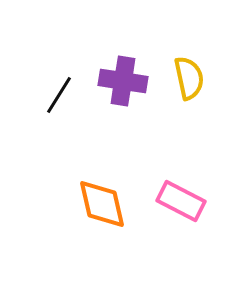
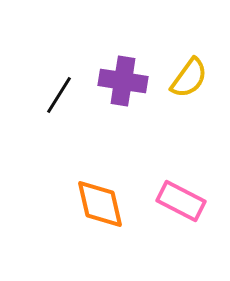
yellow semicircle: rotated 48 degrees clockwise
orange diamond: moved 2 px left
